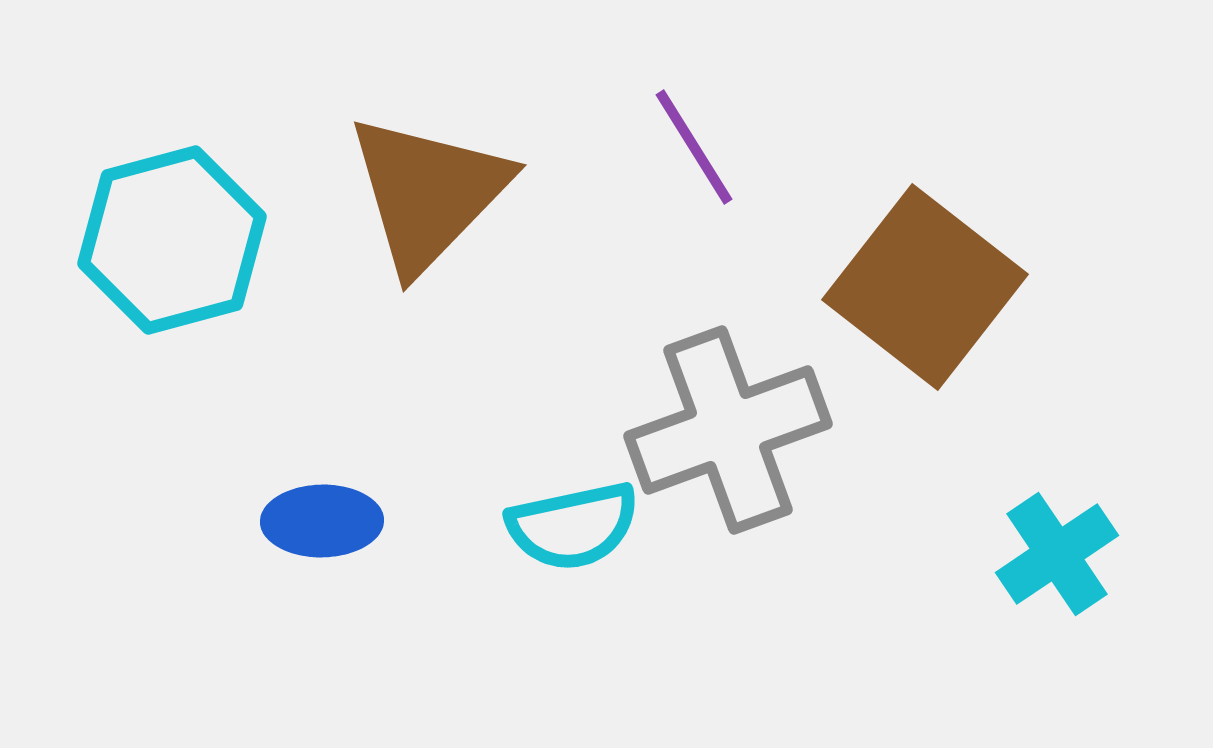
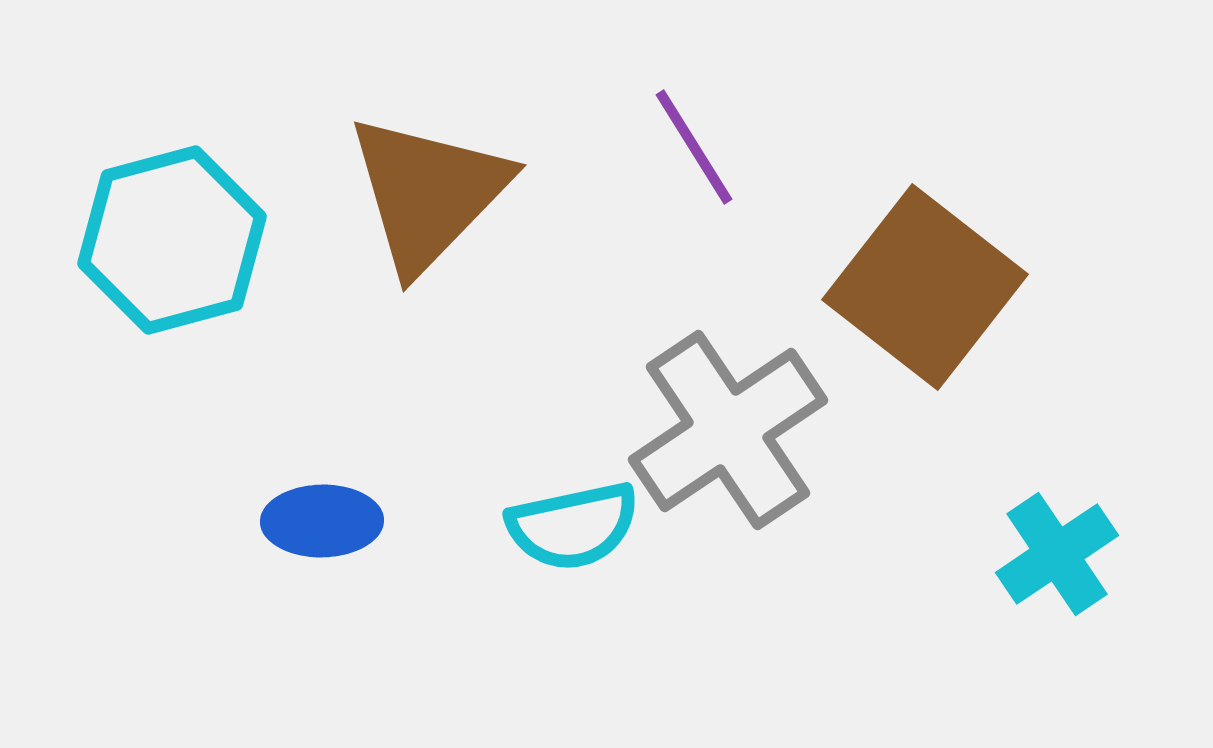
gray cross: rotated 14 degrees counterclockwise
